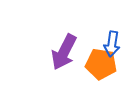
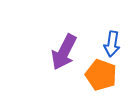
orange pentagon: moved 11 px down; rotated 12 degrees clockwise
